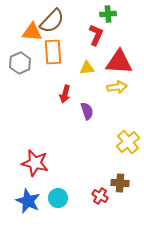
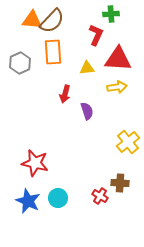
green cross: moved 3 px right
orange triangle: moved 12 px up
red triangle: moved 1 px left, 3 px up
